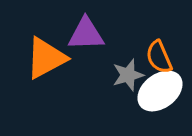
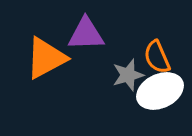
orange semicircle: moved 2 px left
white ellipse: rotated 12 degrees clockwise
